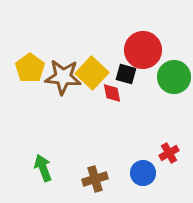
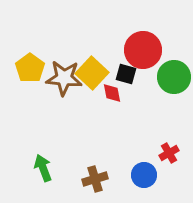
brown star: moved 1 px right, 1 px down
blue circle: moved 1 px right, 2 px down
